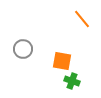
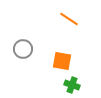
orange line: moved 13 px left; rotated 18 degrees counterclockwise
green cross: moved 4 px down
